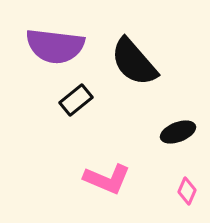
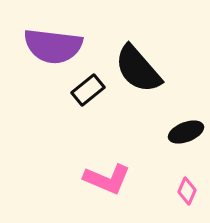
purple semicircle: moved 2 px left
black semicircle: moved 4 px right, 7 px down
black rectangle: moved 12 px right, 10 px up
black ellipse: moved 8 px right
